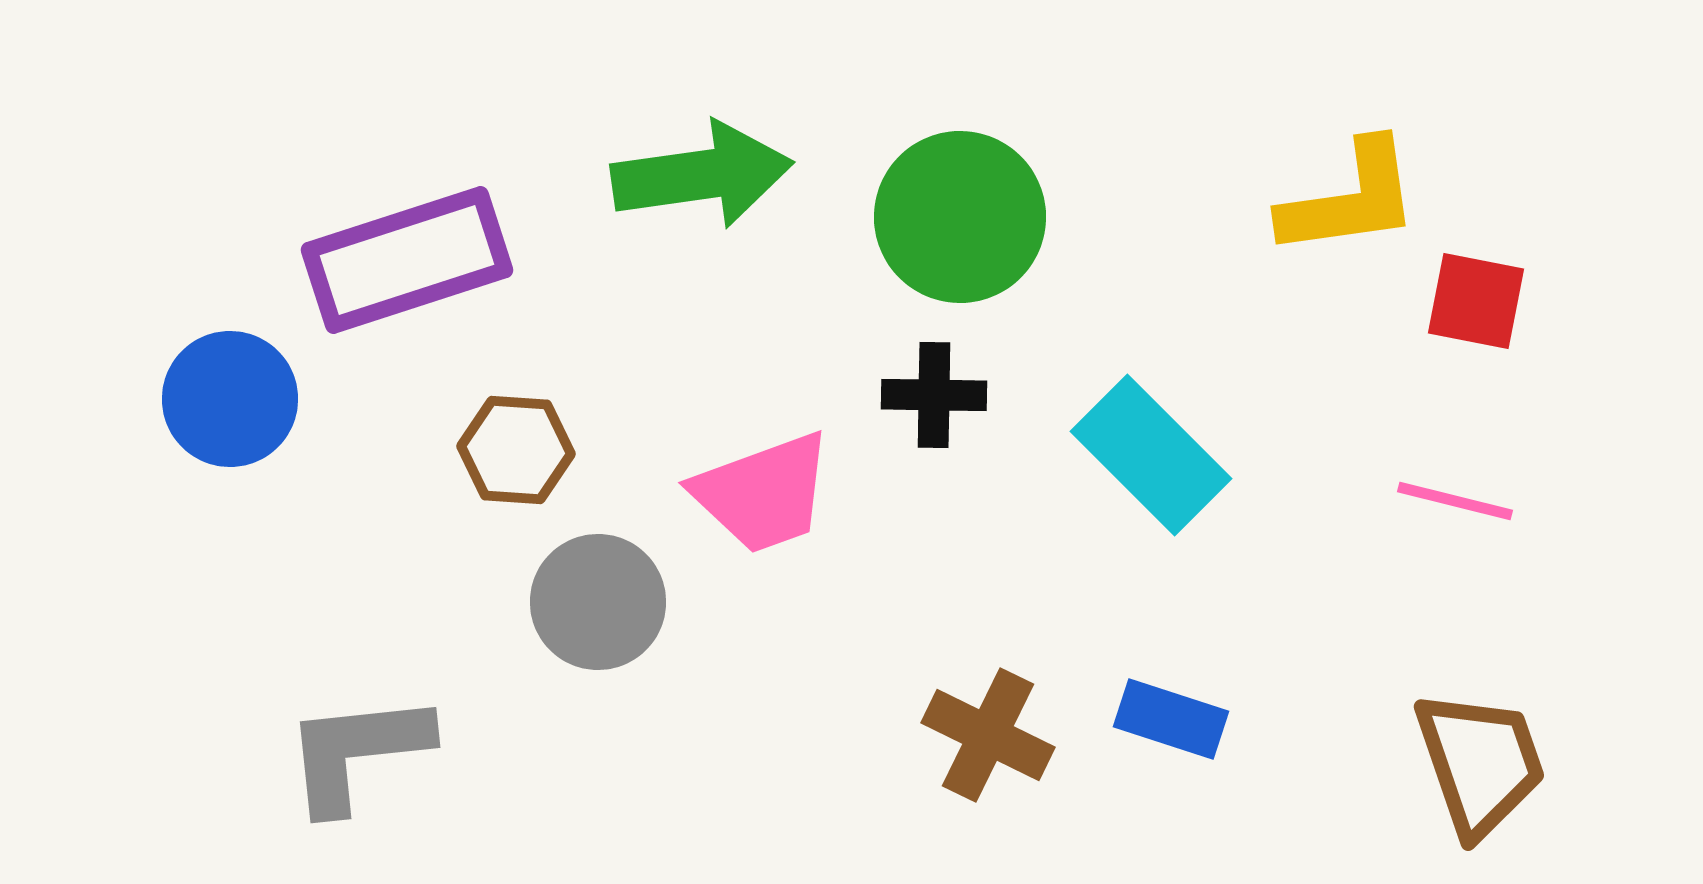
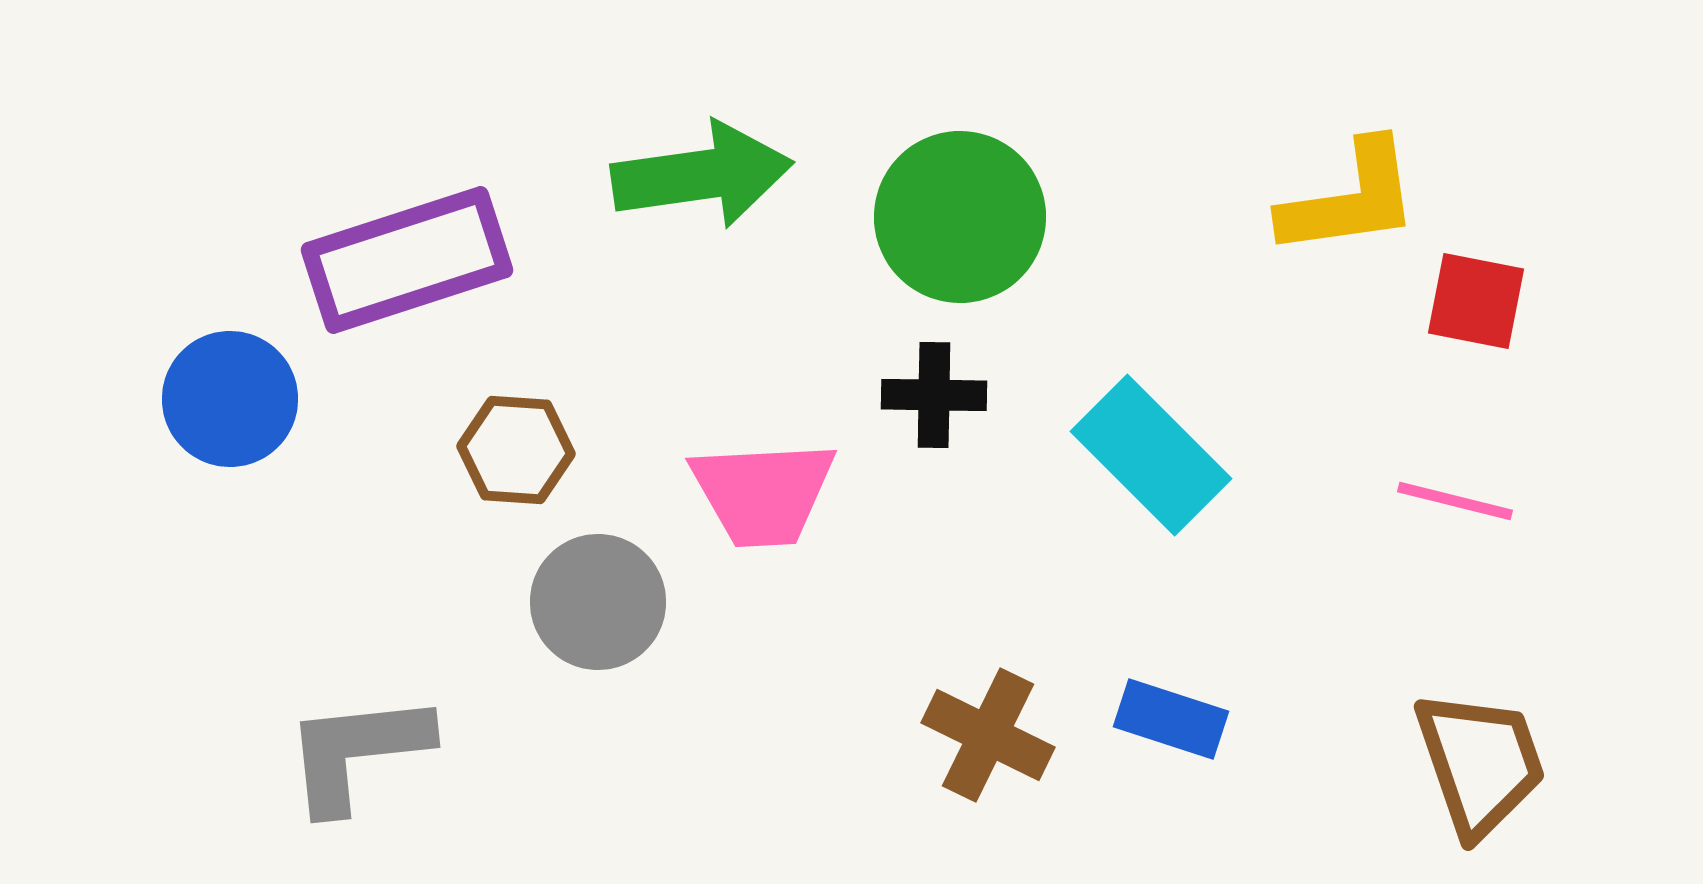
pink trapezoid: rotated 17 degrees clockwise
